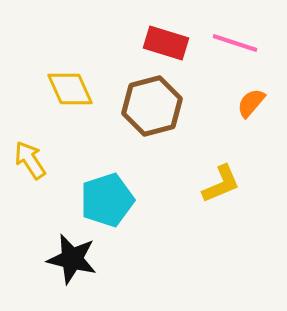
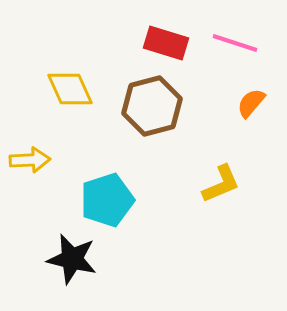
yellow arrow: rotated 120 degrees clockwise
